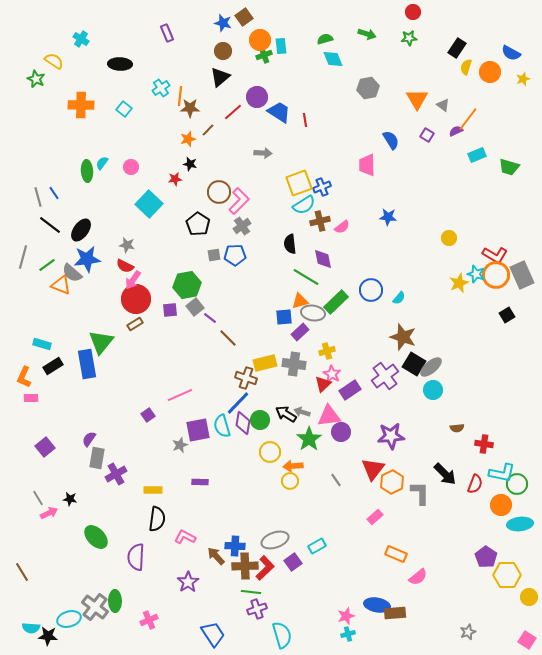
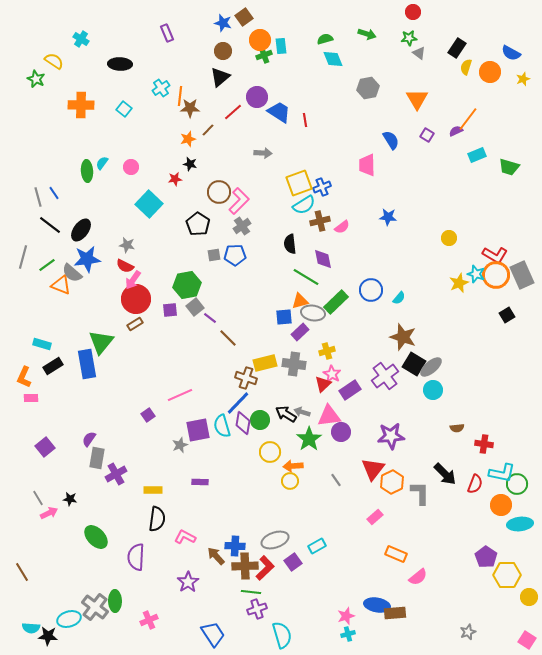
gray triangle at (443, 105): moved 24 px left, 52 px up
